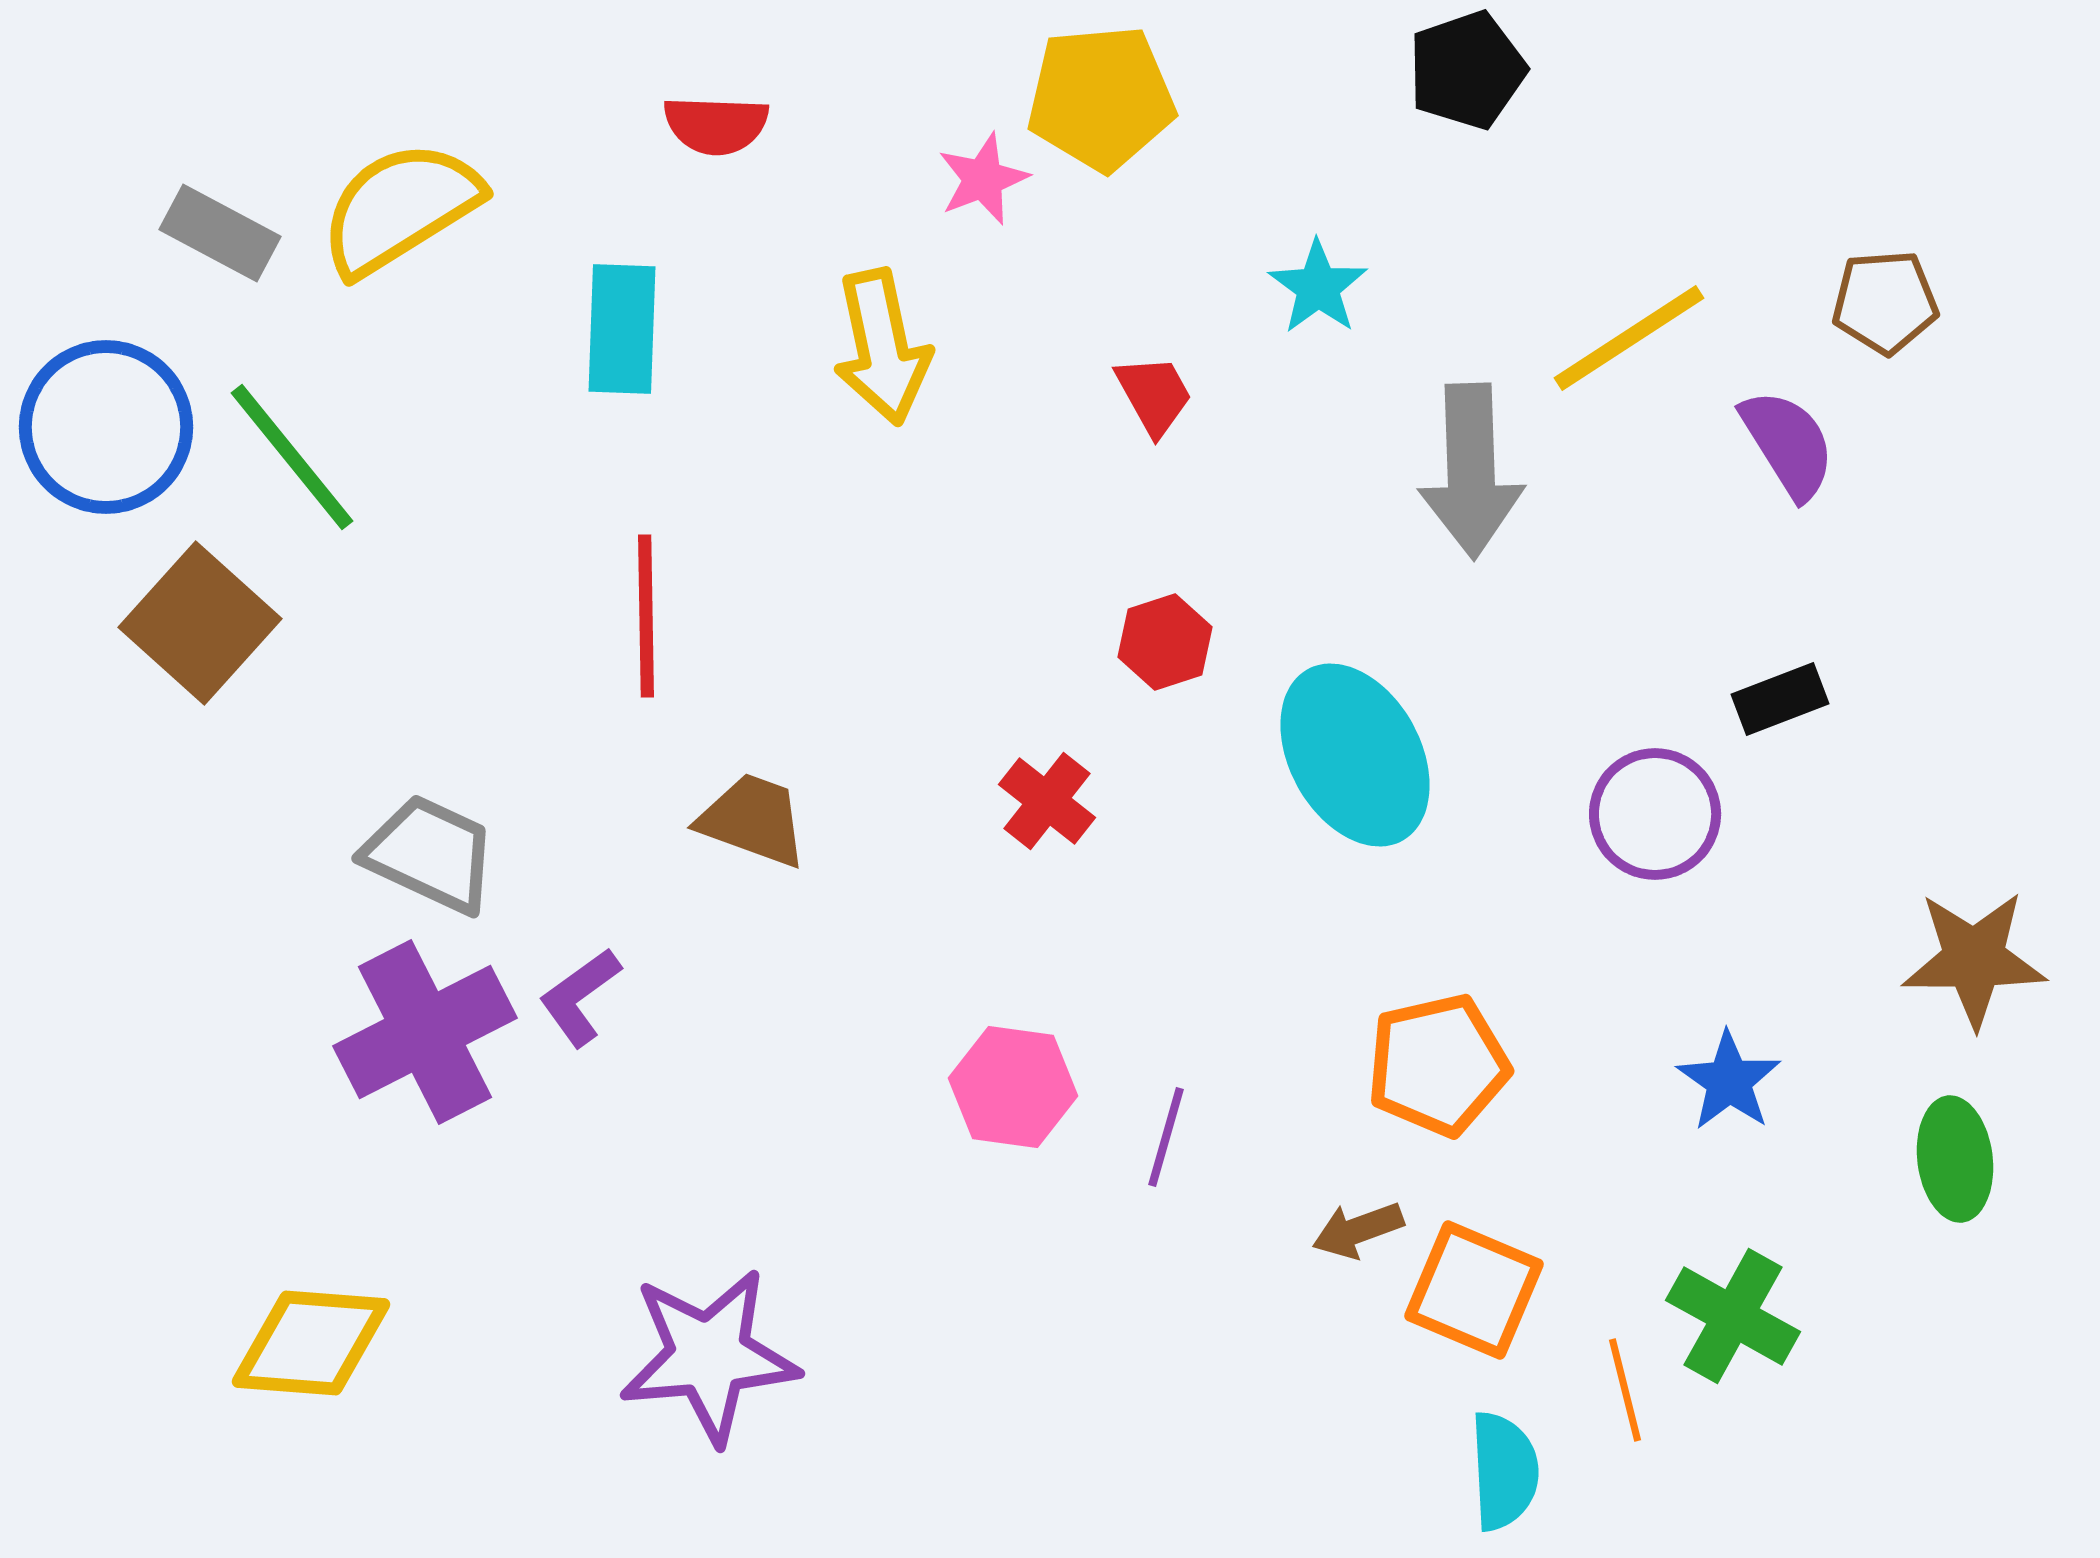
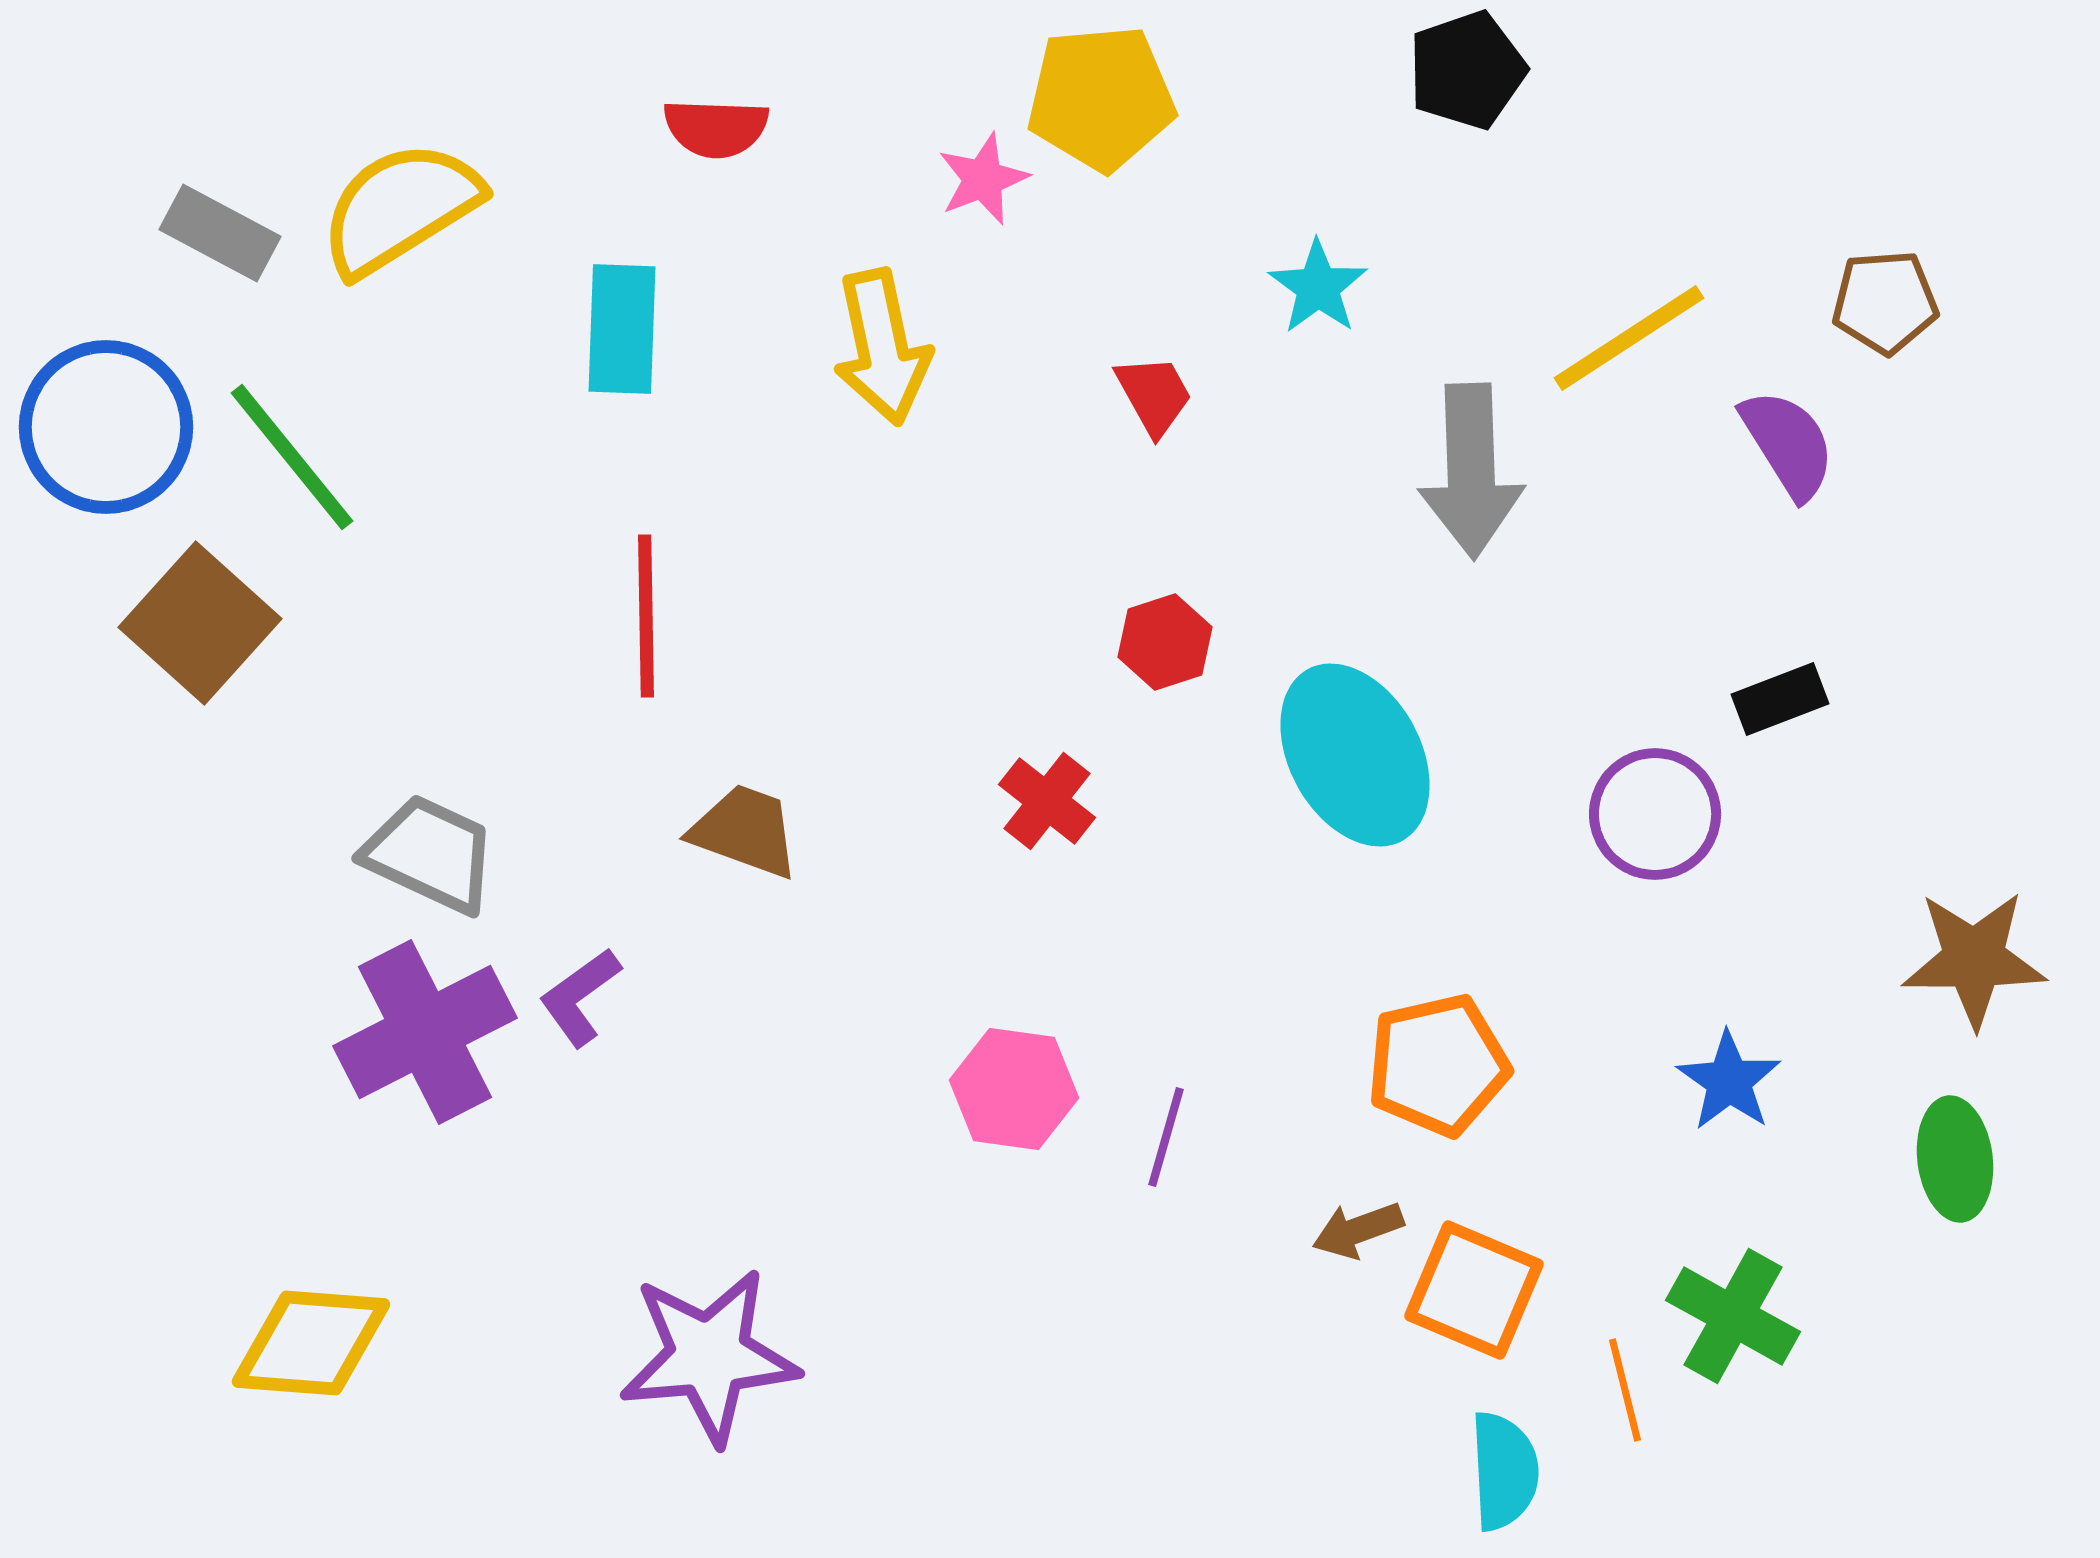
red semicircle: moved 3 px down
brown trapezoid: moved 8 px left, 11 px down
pink hexagon: moved 1 px right, 2 px down
